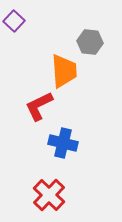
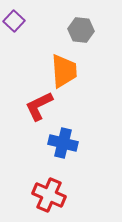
gray hexagon: moved 9 px left, 12 px up
red cross: rotated 20 degrees counterclockwise
